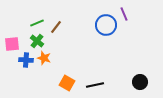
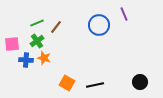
blue circle: moved 7 px left
green cross: rotated 16 degrees clockwise
